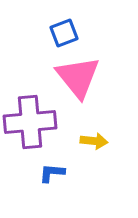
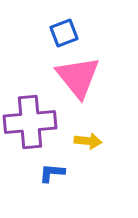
yellow arrow: moved 6 px left
